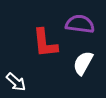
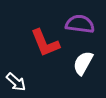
red L-shape: rotated 16 degrees counterclockwise
